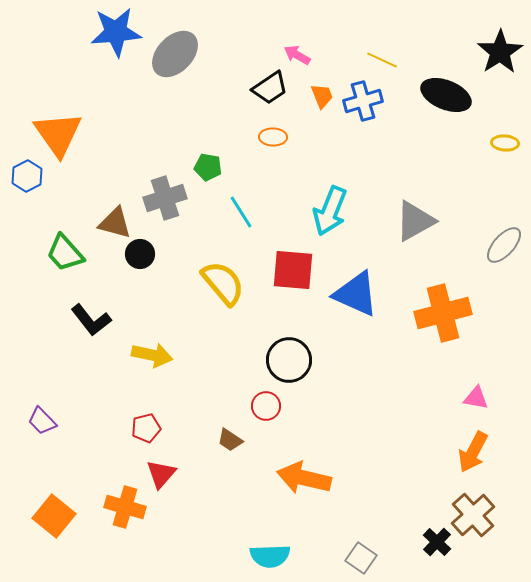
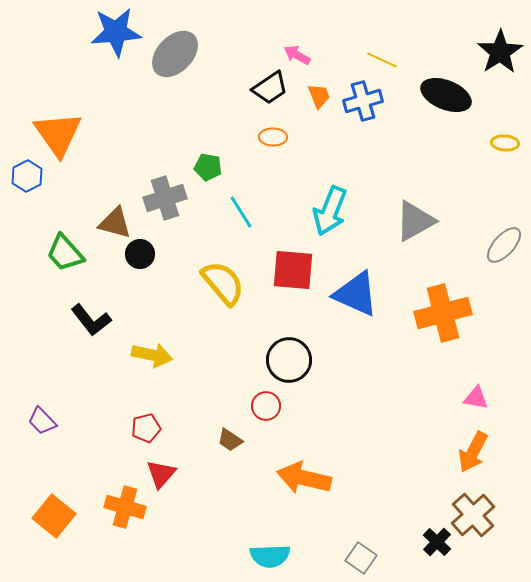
orange trapezoid at (322, 96): moved 3 px left
